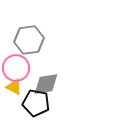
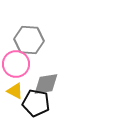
gray hexagon: rotated 12 degrees clockwise
pink circle: moved 4 px up
yellow triangle: moved 1 px right, 4 px down
